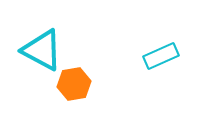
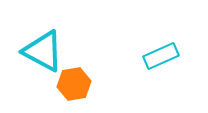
cyan triangle: moved 1 px right, 1 px down
